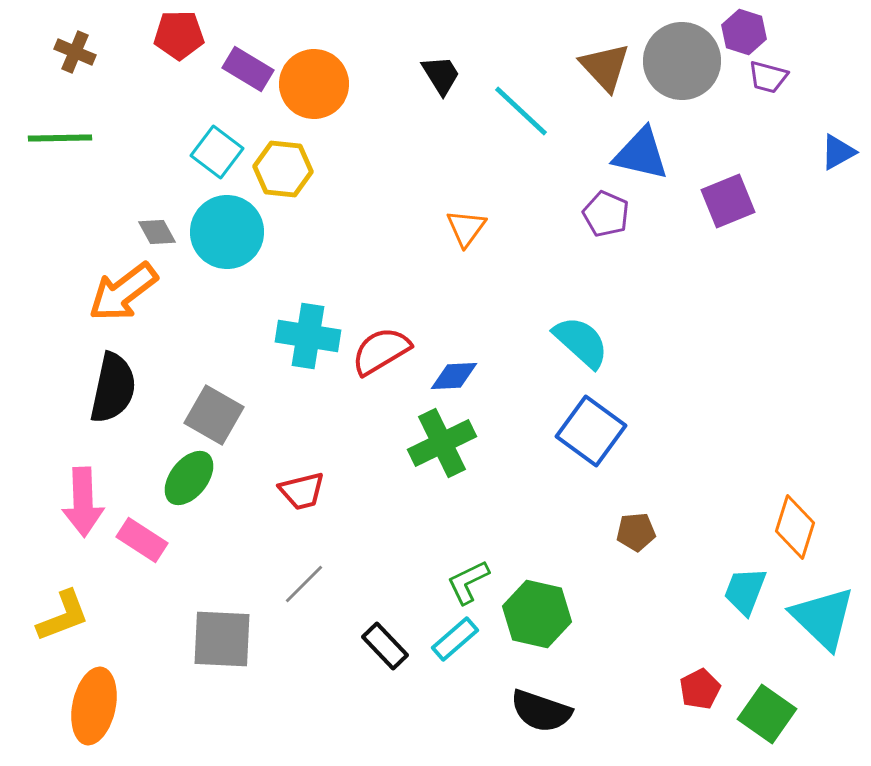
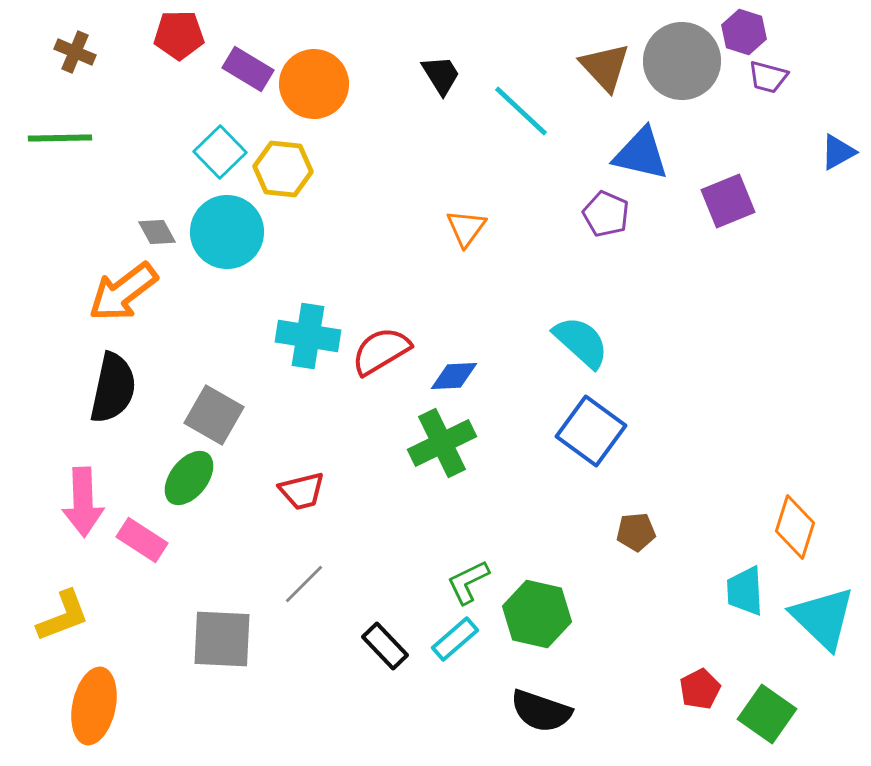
cyan square at (217, 152): moved 3 px right; rotated 9 degrees clockwise
cyan trapezoid at (745, 591): rotated 24 degrees counterclockwise
